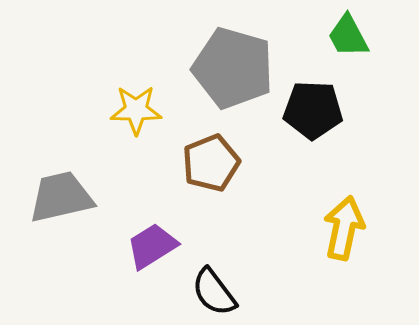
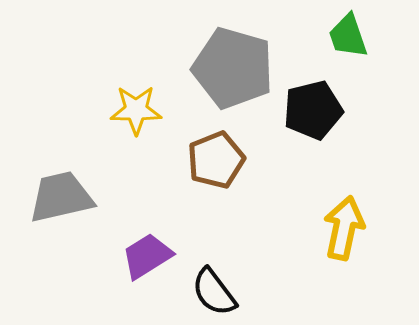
green trapezoid: rotated 9 degrees clockwise
black pentagon: rotated 16 degrees counterclockwise
brown pentagon: moved 5 px right, 3 px up
purple trapezoid: moved 5 px left, 10 px down
